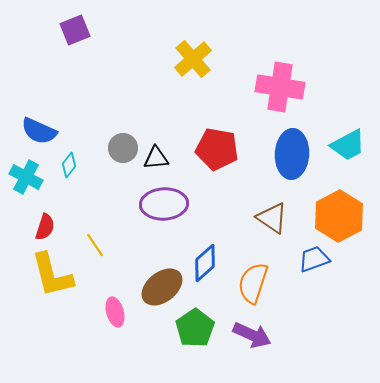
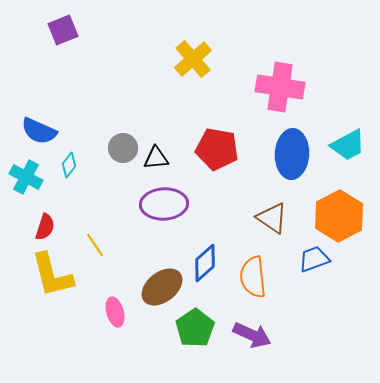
purple square: moved 12 px left
orange semicircle: moved 6 px up; rotated 24 degrees counterclockwise
